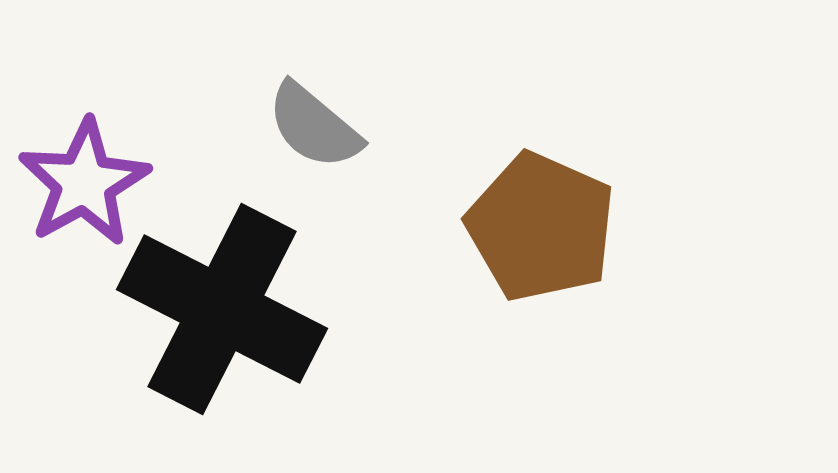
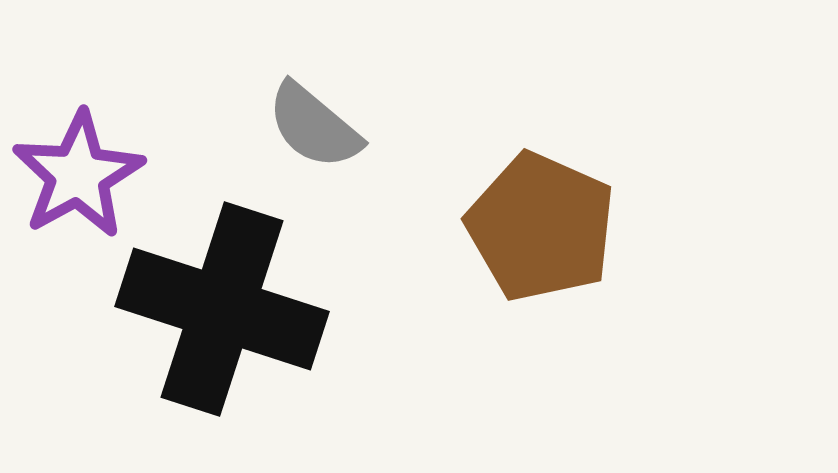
purple star: moved 6 px left, 8 px up
black cross: rotated 9 degrees counterclockwise
